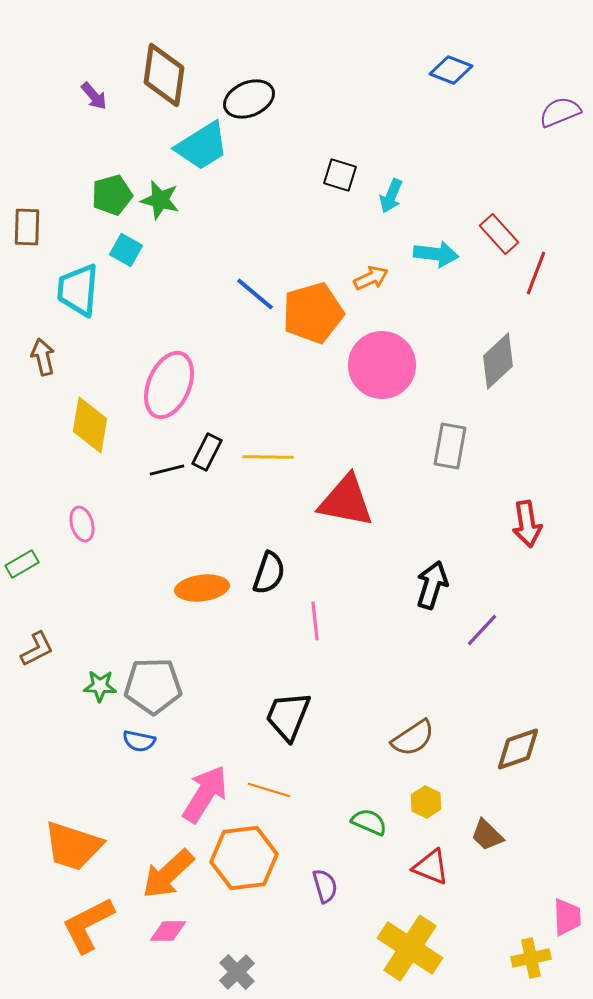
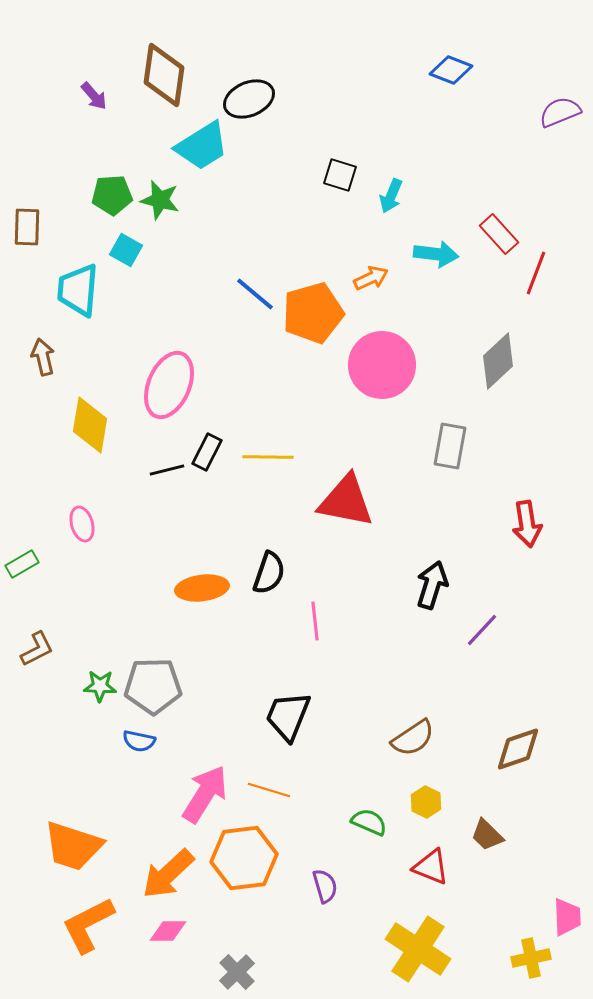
green pentagon at (112, 195): rotated 12 degrees clockwise
yellow cross at (410, 948): moved 8 px right, 1 px down
